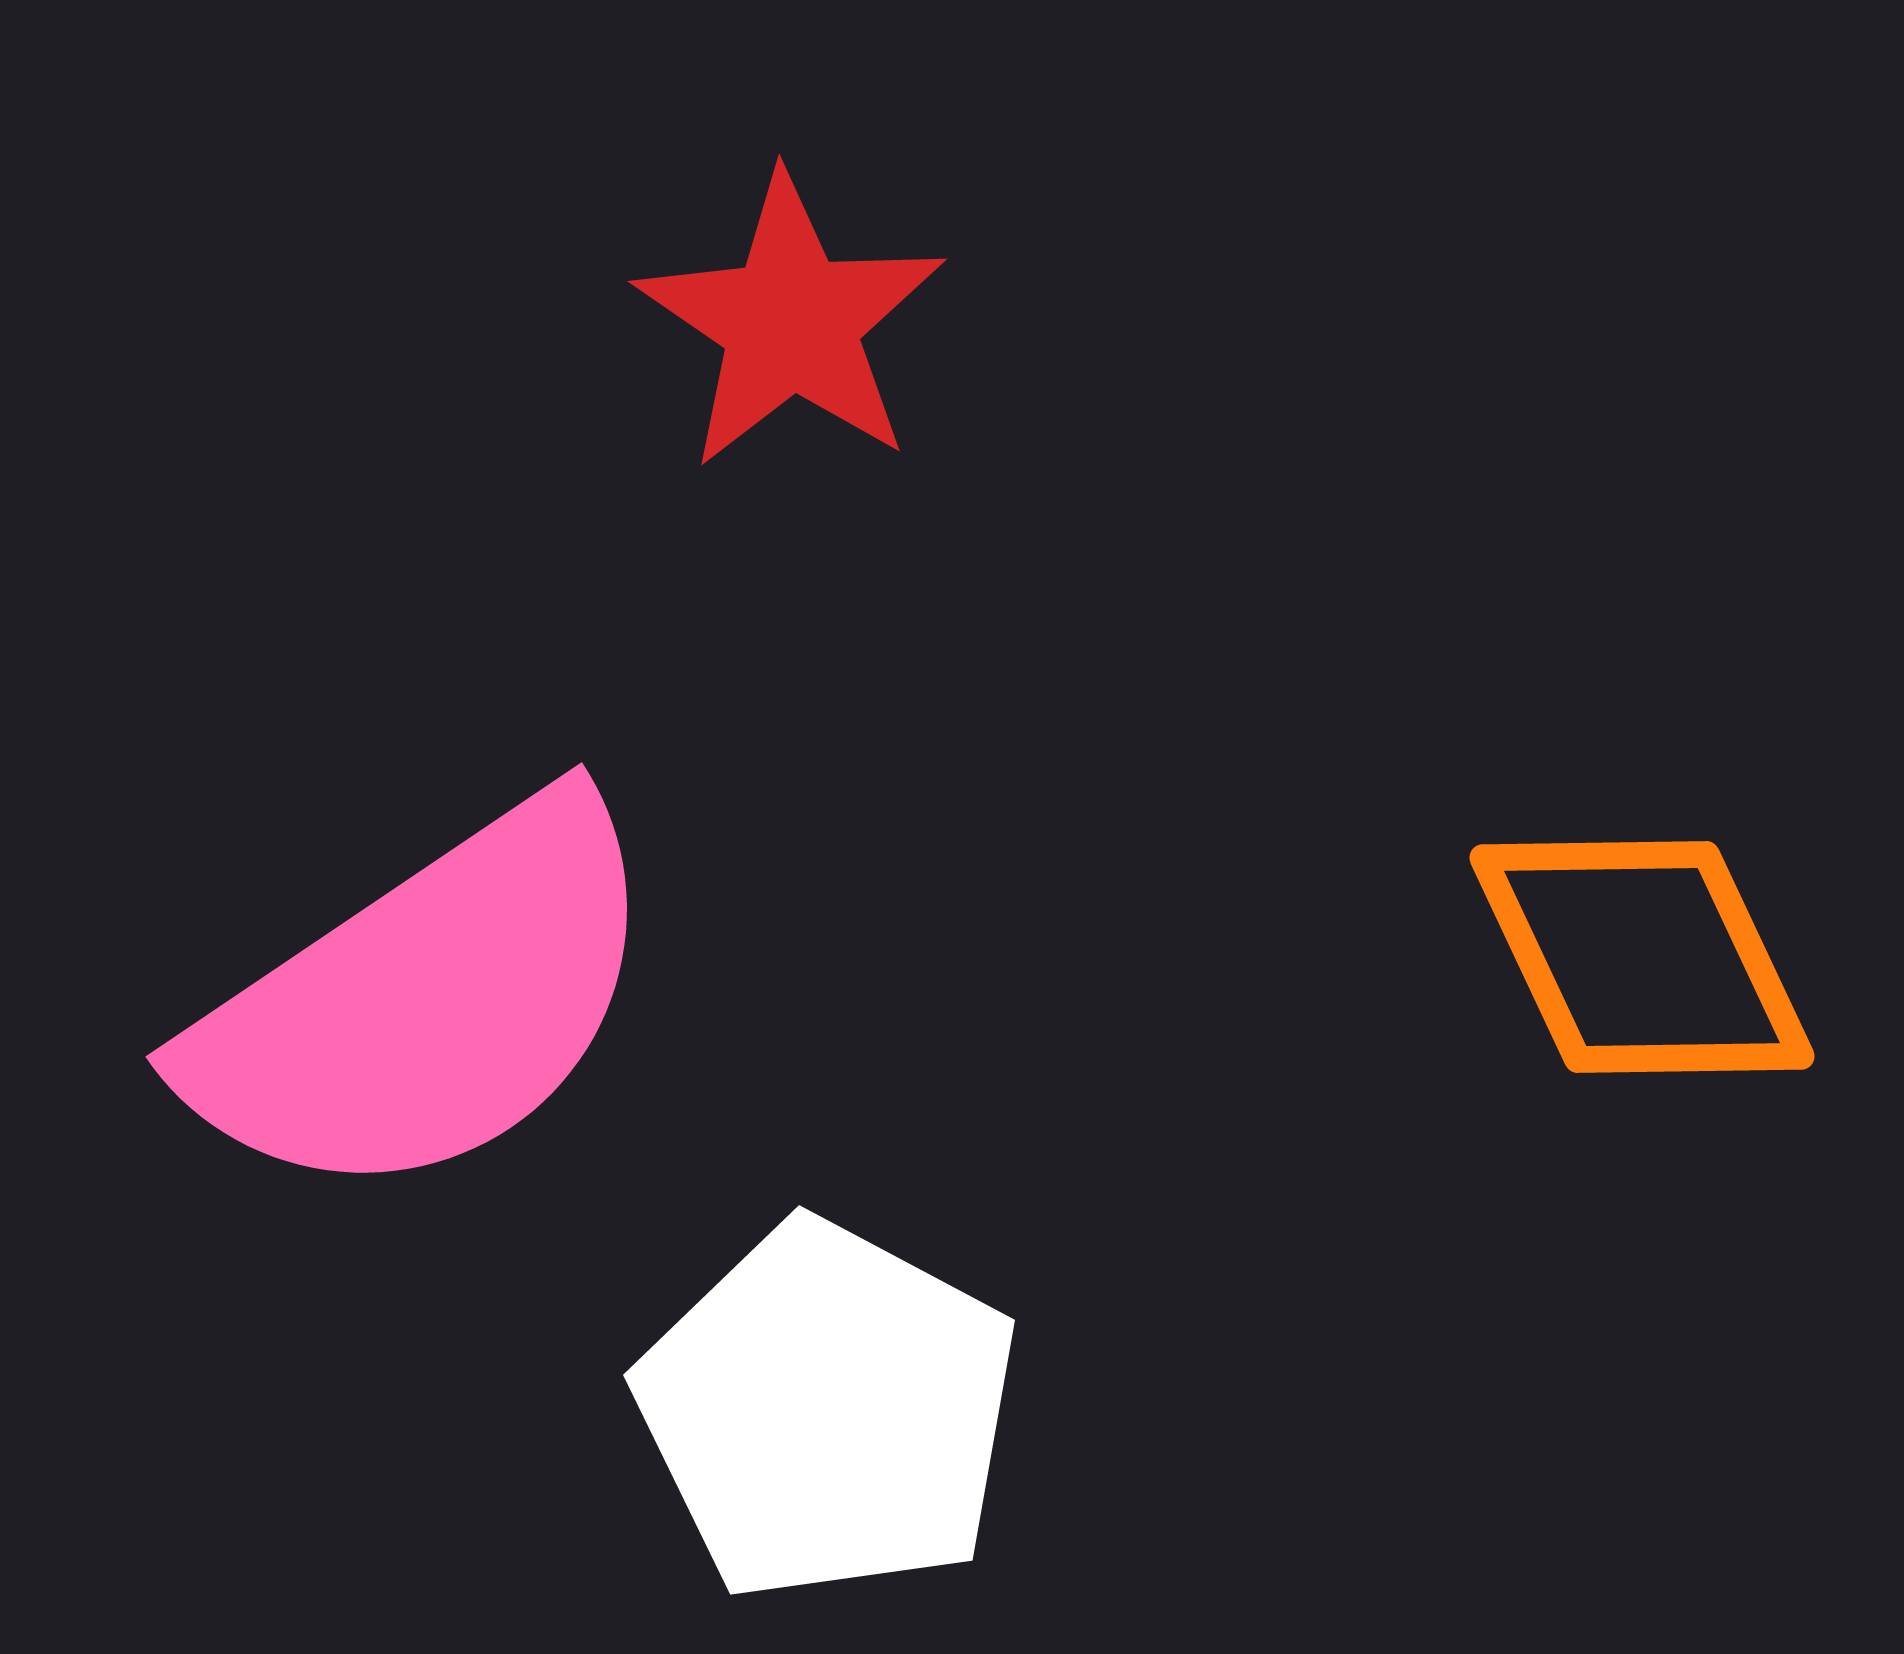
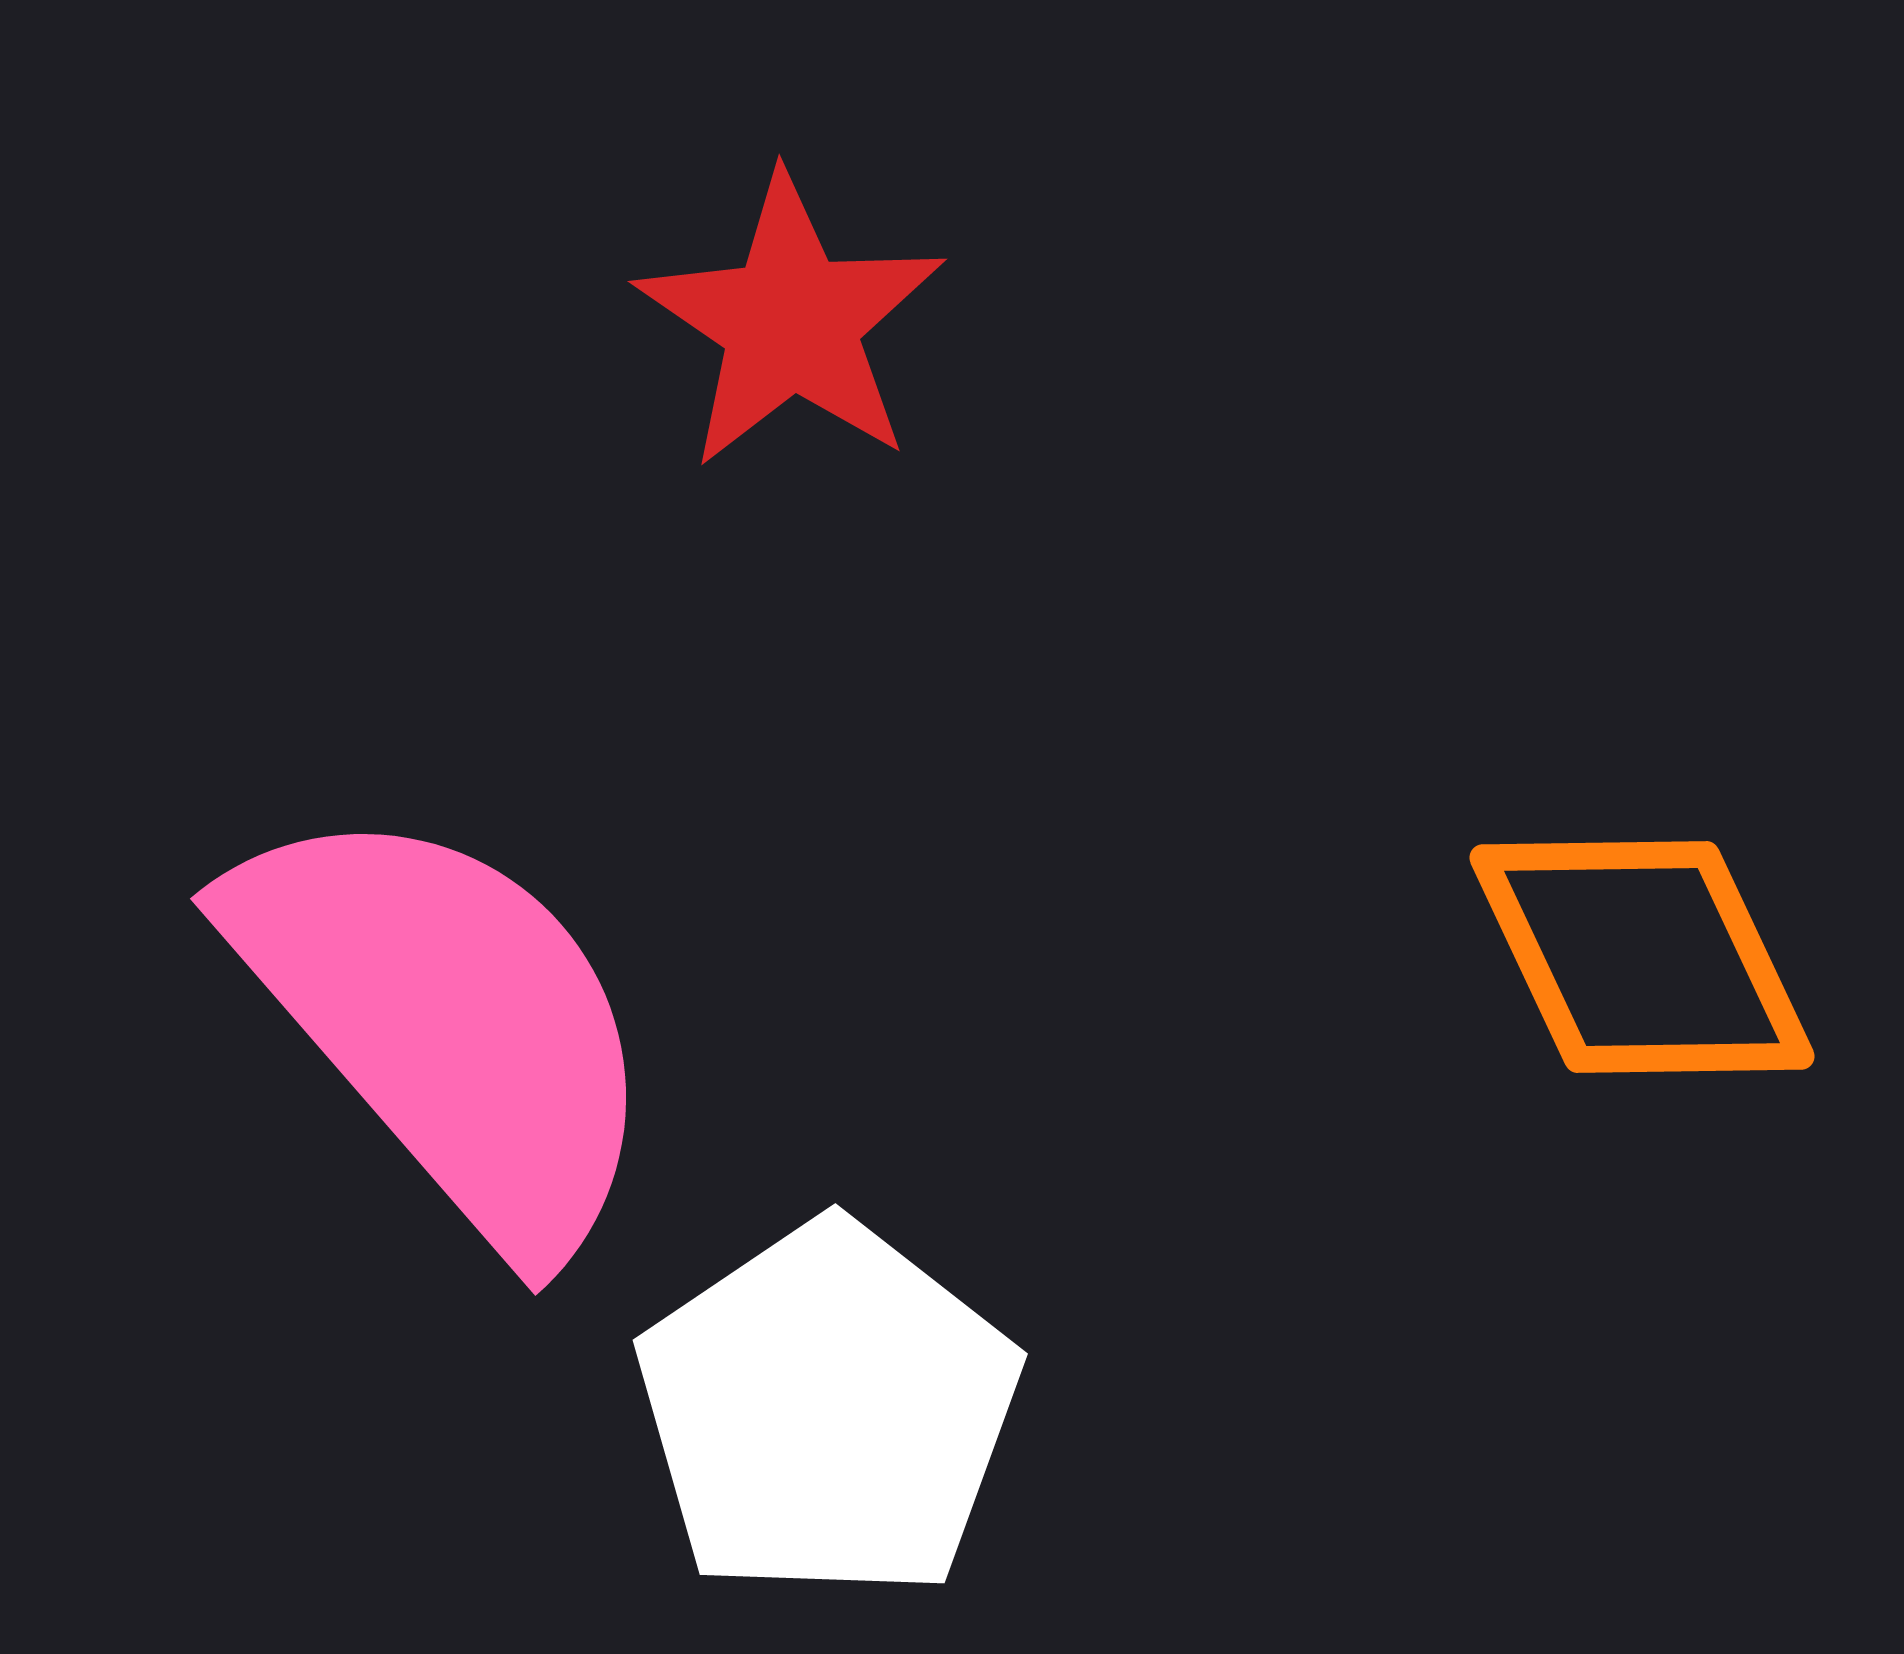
pink semicircle: moved 21 px right, 22 px down; rotated 97 degrees counterclockwise
white pentagon: rotated 10 degrees clockwise
